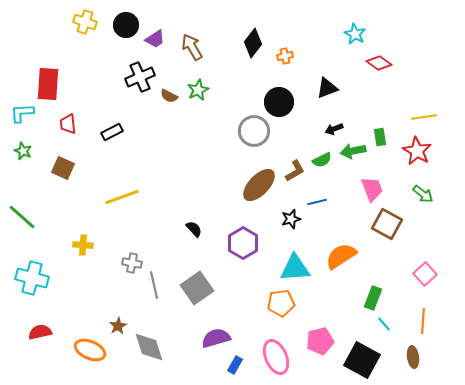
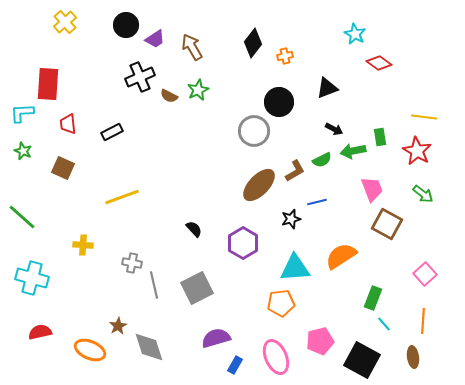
yellow cross at (85, 22): moved 20 px left; rotated 30 degrees clockwise
yellow line at (424, 117): rotated 15 degrees clockwise
black arrow at (334, 129): rotated 132 degrees counterclockwise
gray square at (197, 288): rotated 8 degrees clockwise
